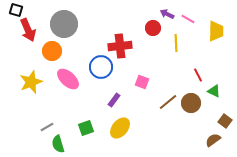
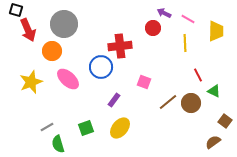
purple arrow: moved 3 px left, 1 px up
yellow line: moved 9 px right
pink square: moved 2 px right
brown semicircle: moved 2 px down
